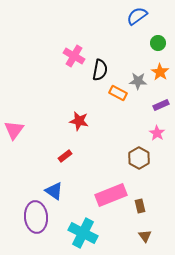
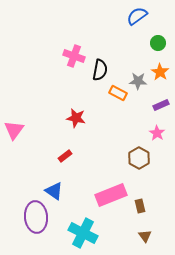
pink cross: rotated 10 degrees counterclockwise
red star: moved 3 px left, 3 px up
